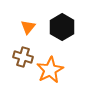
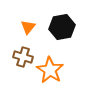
black hexagon: rotated 20 degrees clockwise
orange star: rotated 12 degrees counterclockwise
